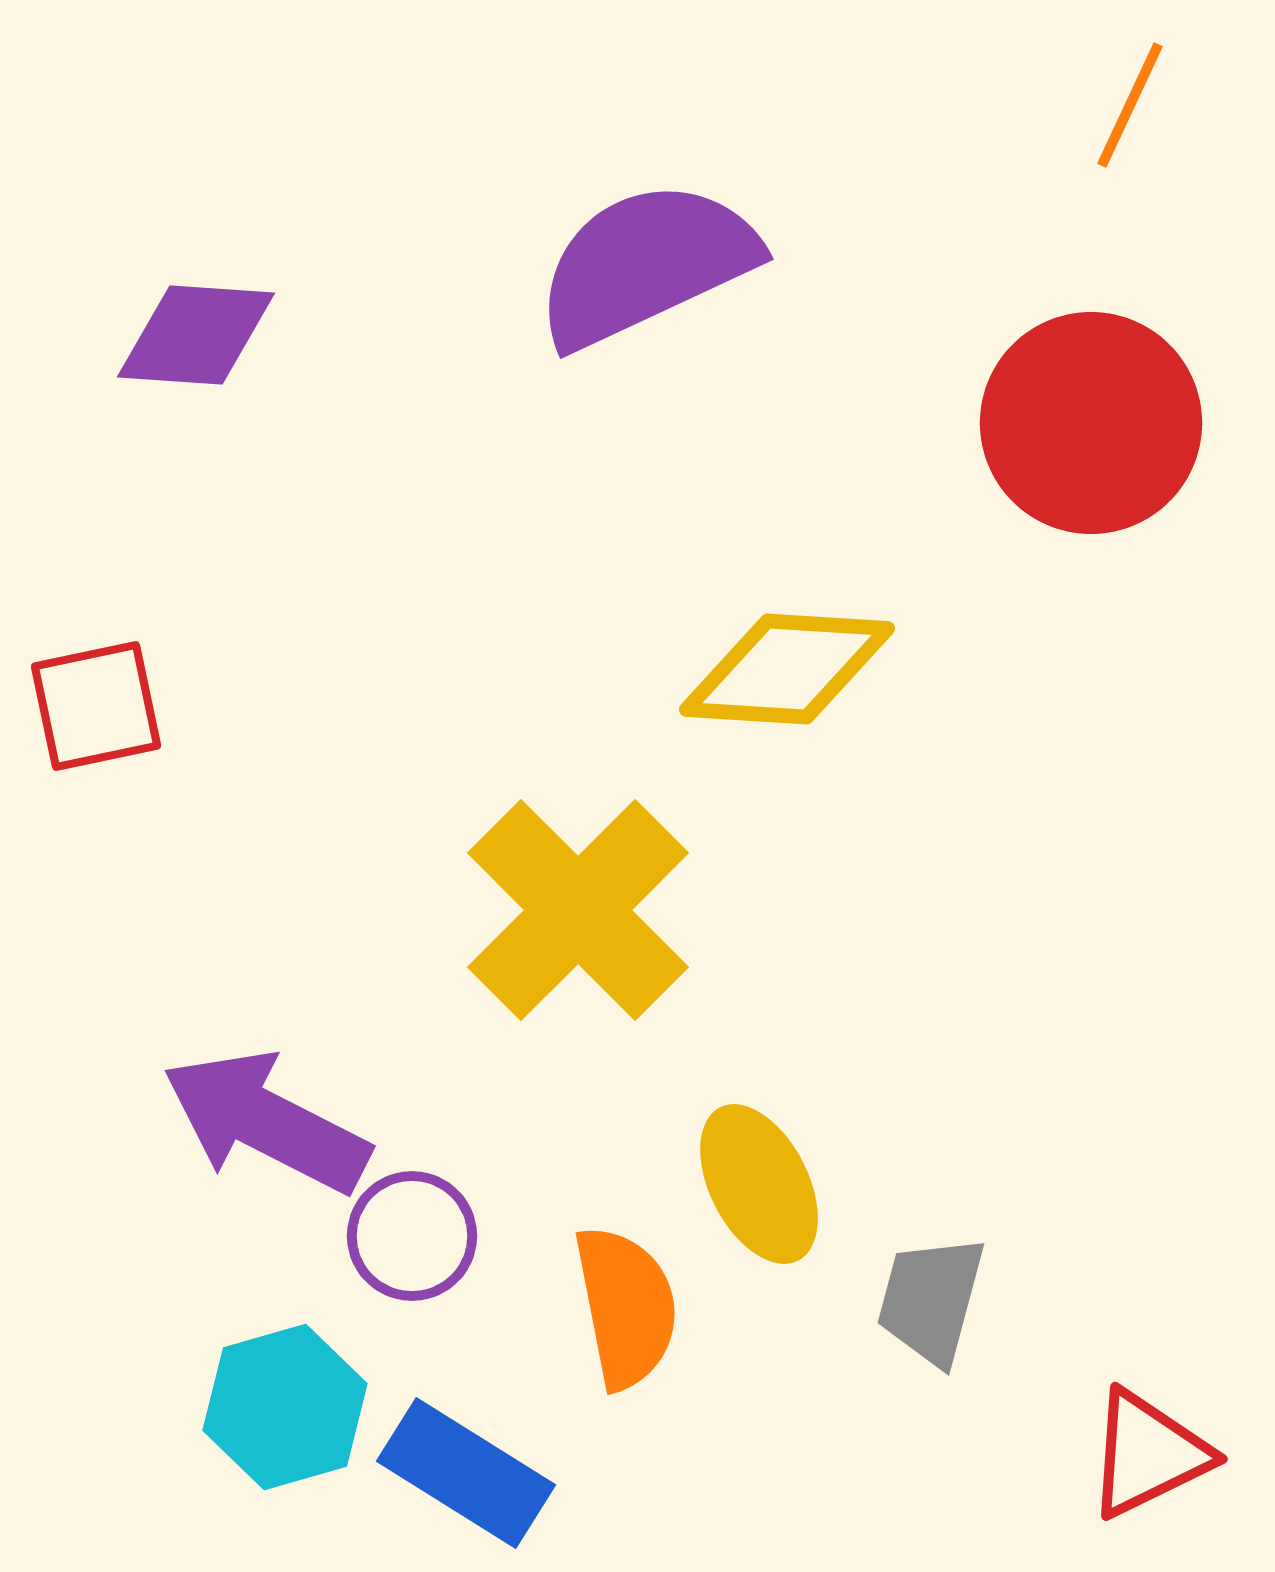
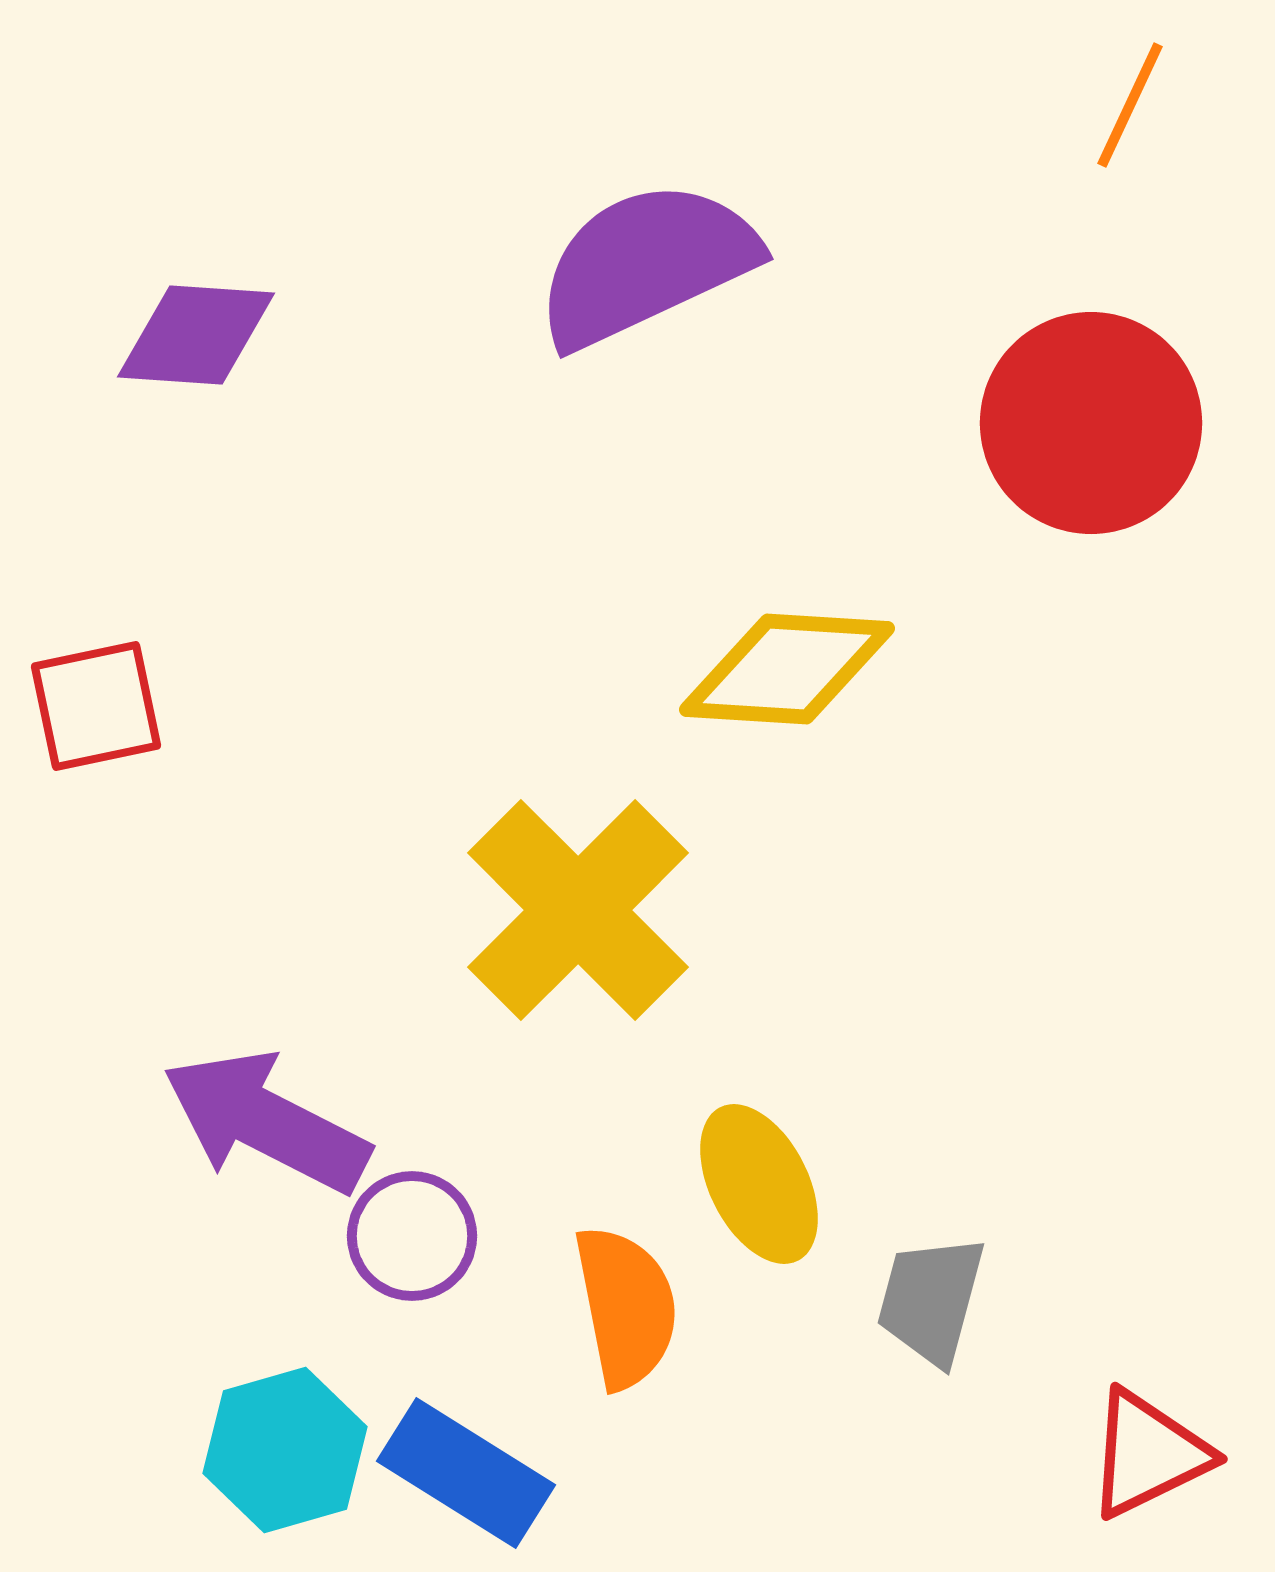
cyan hexagon: moved 43 px down
